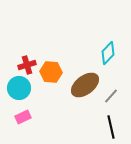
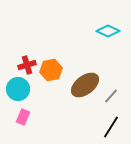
cyan diamond: moved 22 px up; rotated 70 degrees clockwise
orange hexagon: moved 2 px up; rotated 15 degrees counterclockwise
cyan circle: moved 1 px left, 1 px down
pink rectangle: rotated 42 degrees counterclockwise
black line: rotated 45 degrees clockwise
